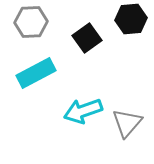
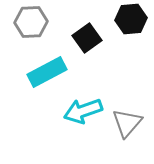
cyan rectangle: moved 11 px right, 1 px up
